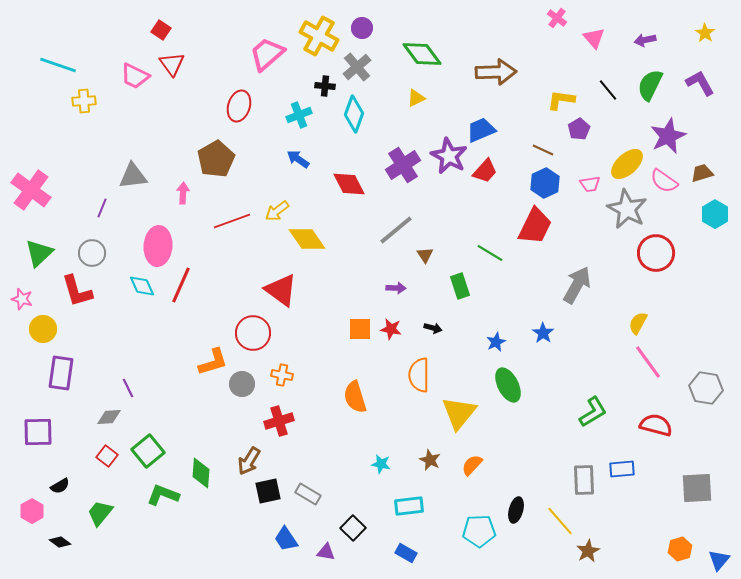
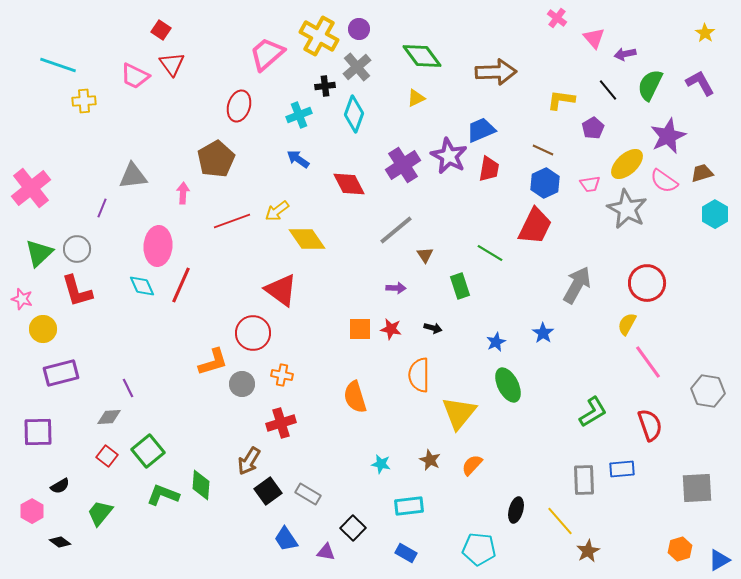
purple circle at (362, 28): moved 3 px left, 1 px down
purple arrow at (645, 40): moved 20 px left, 14 px down
green diamond at (422, 54): moved 2 px down
black cross at (325, 86): rotated 12 degrees counterclockwise
purple pentagon at (579, 129): moved 14 px right, 1 px up
red trapezoid at (485, 171): moved 4 px right, 2 px up; rotated 32 degrees counterclockwise
pink cross at (31, 190): moved 2 px up; rotated 15 degrees clockwise
gray circle at (92, 253): moved 15 px left, 4 px up
red circle at (656, 253): moved 9 px left, 30 px down
yellow semicircle at (638, 323): moved 11 px left, 1 px down
purple rectangle at (61, 373): rotated 68 degrees clockwise
gray hexagon at (706, 388): moved 2 px right, 3 px down
red cross at (279, 421): moved 2 px right, 2 px down
red semicircle at (656, 425): moved 6 px left; rotated 56 degrees clockwise
green diamond at (201, 473): moved 12 px down
black square at (268, 491): rotated 24 degrees counterclockwise
cyan pentagon at (479, 531): moved 18 px down; rotated 8 degrees clockwise
blue triangle at (719, 560): rotated 20 degrees clockwise
